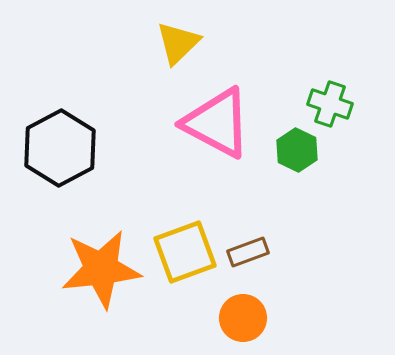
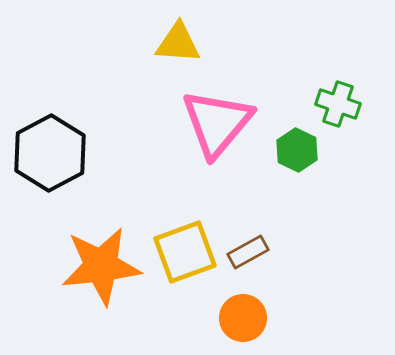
yellow triangle: rotated 48 degrees clockwise
green cross: moved 8 px right
pink triangle: rotated 42 degrees clockwise
black hexagon: moved 10 px left, 5 px down
brown rectangle: rotated 9 degrees counterclockwise
orange star: moved 3 px up
